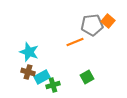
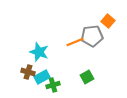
gray pentagon: moved 11 px down
cyan star: moved 10 px right
